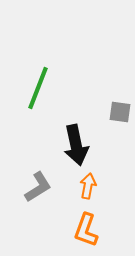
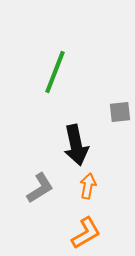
green line: moved 17 px right, 16 px up
gray square: rotated 15 degrees counterclockwise
gray L-shape: moved 2 px right, 1 px down
orange L-shape: moved 3 px down; rotated 140 degrees counterclockwise
